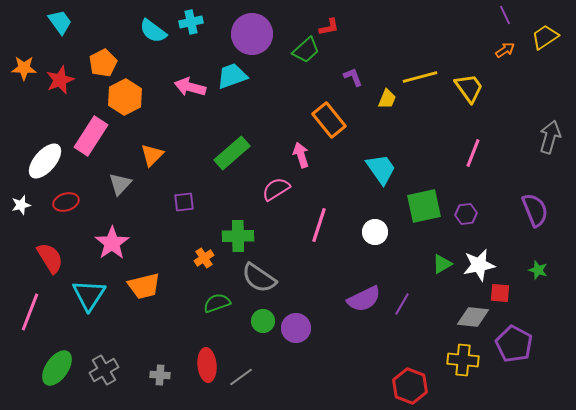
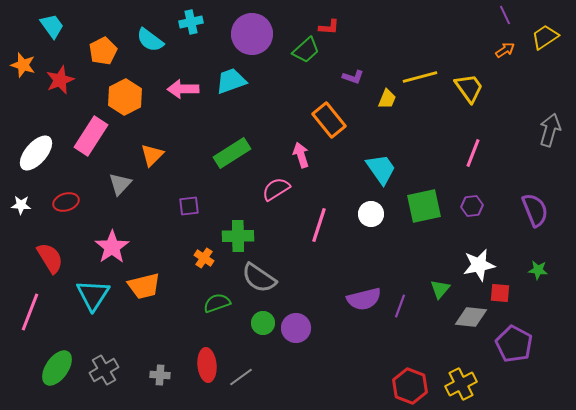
cyan trapezoid at (60, 22): moved 8 px left, 4 px down
red L-shape at (329, 27): rotated 15 degrees clockwise
cyan semicircle at (153, 31): moved 3 px left, 9 px down
orange pentagon at (103, 63): moved 12 px up
orange star at (24, 68): moved 1 px left, 3 px up; rotated 15 degrees clockwise
cyan trapezoid at (232, 76): moved 1 px left, 5 px down
purple L-shape at (353, 77): rotated 130 degrees clockwise
pink arrow at (190, 87): moved 7 px left, 2 px down; rotated 16 degrees counterclockwise
gray arrow at (550, 137): moved 7 px up
green rectangle at (232, 153): rotated 9 degrees clockwise
white ellipse at (45, 161): moved 9 px left, 8 px up
purple square at (184, 202): moved 5 px right, 4 px down
white star at (21, 205): rotated 18 degrees clockwise
purple hexagon at (466, 214): moved 6 px right, 8 px up
white circle at (375, 232): moved 4 px left, 18 px up
pink star at (112, 243): moved 4 px down
orange cross at (204, 258): rotated 24 degrees counterclockwise
green triangle at (442, 264): moved 2 px left, 25 px down; rotated 20 degrees counterclockwise
green star at (538, 270): rotated 12 degrees counterclockwise
cyan triangle at (89, 295): moved 4 px right
purple semicircle at (364, 299): rotated 12 degrees clockwise
purple line at (402, 304): moved 2 px left, 2 px down; rotated 10 degrees counterclockwise
gray diamond at (473, 317): moved 2 px left
green circle at (263, 321): moved 2 px down
yellow cross at (463, 360): moved 2 px left, 24 px down; rotated 32 degrees counterclockwise
